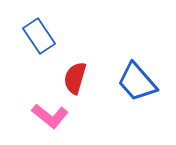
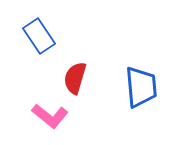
blue trapezoid: moved 4 px right, 5 px down; rotated 144 degrees counterclockwise
